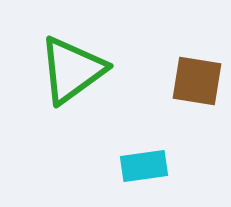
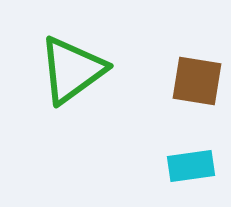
cyan rectangle: moved 47 px right
